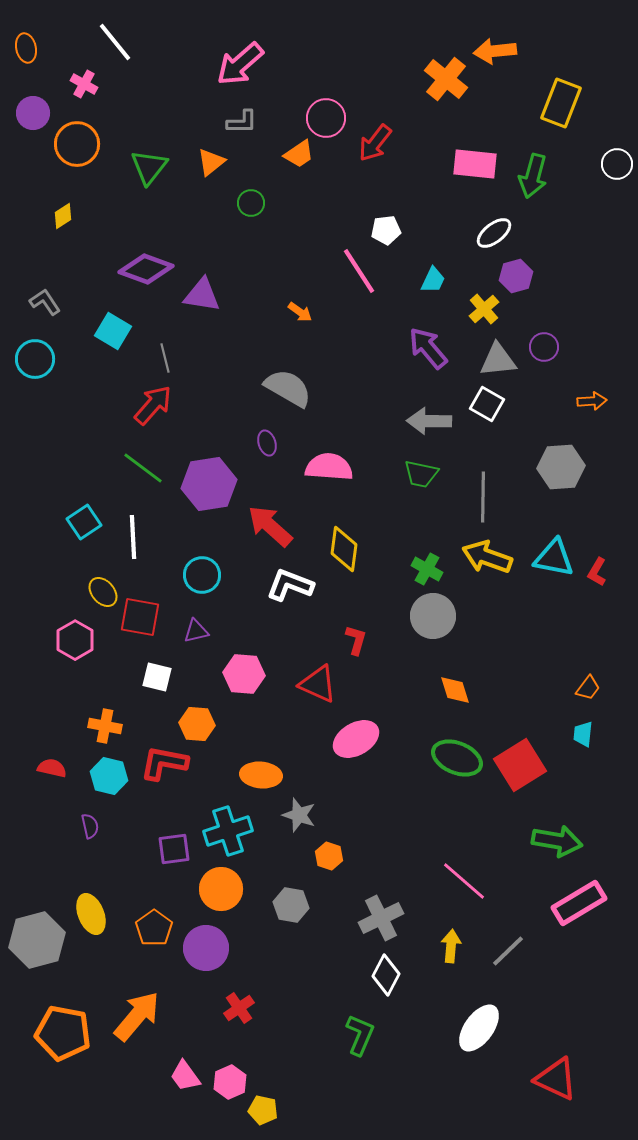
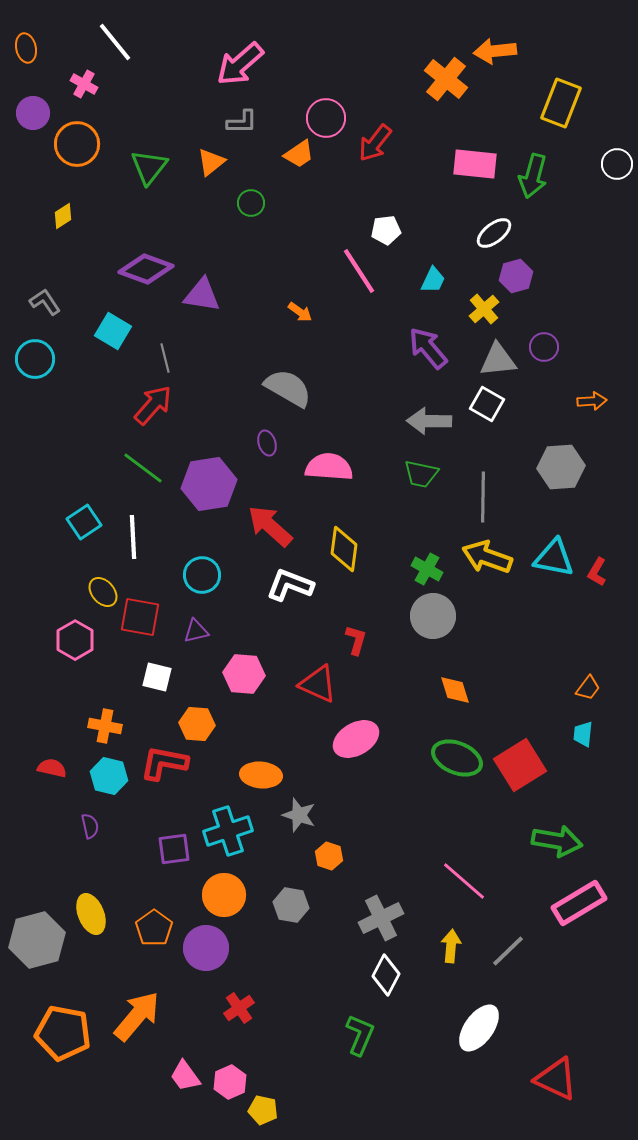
orange circle at (221, 889): moved 3 px right, 6 px down
